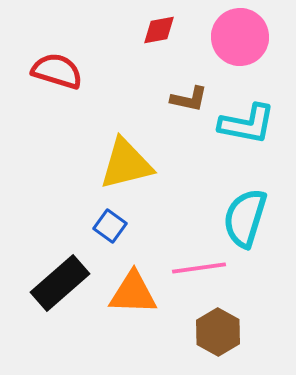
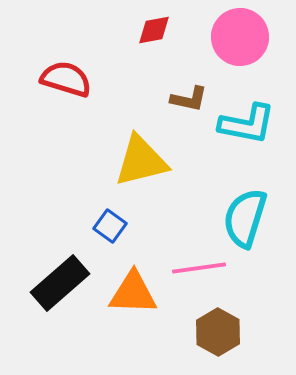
red diamond: moved 5 px left
red semicircle: moved 9 px right, 8 px down
yellow triangle: moved 15 px right, 3 px up
